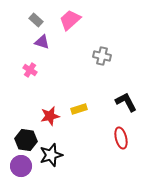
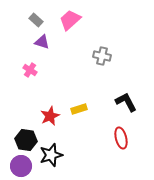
red star: rotated 12 degrees counterclockwise
